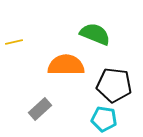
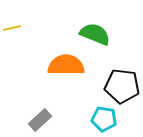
yellow line: moved 2 px left, 14 px up
black pentagon: moved 8 px right, 1 px down
gray rectangle: moved 11 px down
